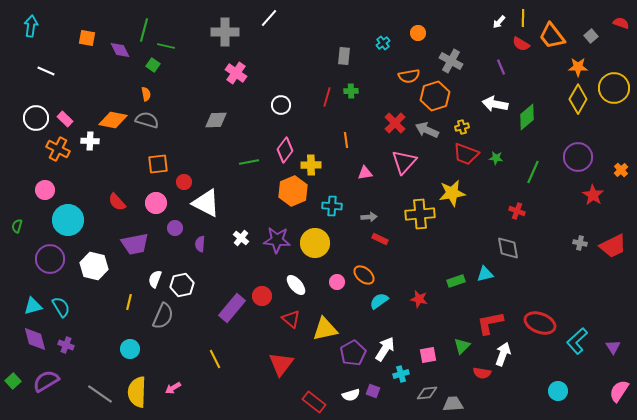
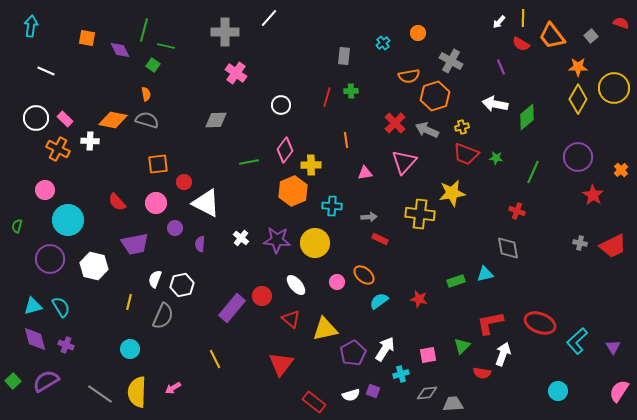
yellow cross at (420, 214): rotated 12 degrees clockwise
